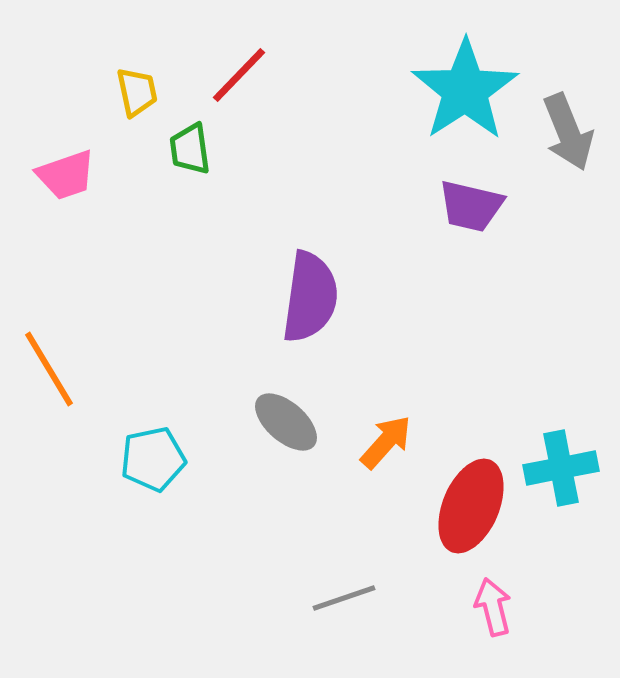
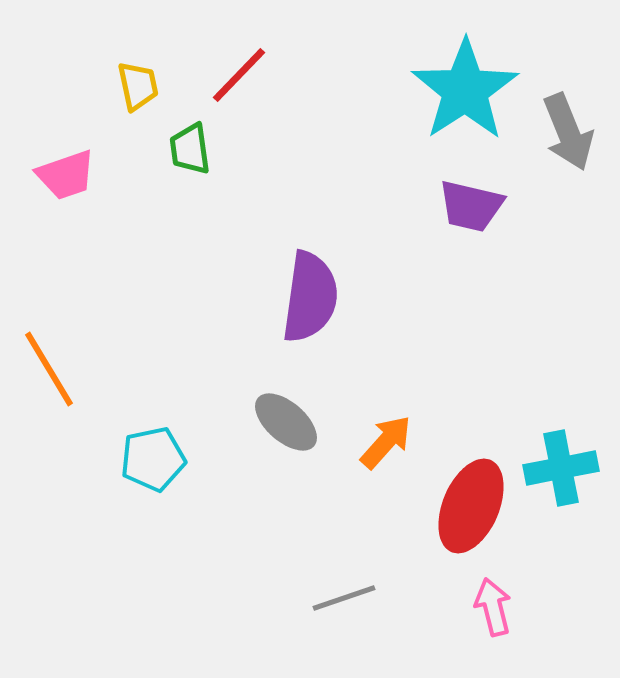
yellow trapezoid: moved 1 px right, 6 px up
